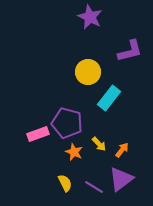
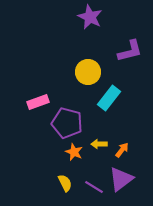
pink rectangle: moved 32 px up
yellow arrow: rotated 133 degrees clockwise
